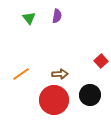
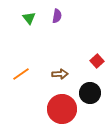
red square: moved 4 px left
black circle: moved 2 px up
red circle: moved 8 px right, 9 px down
